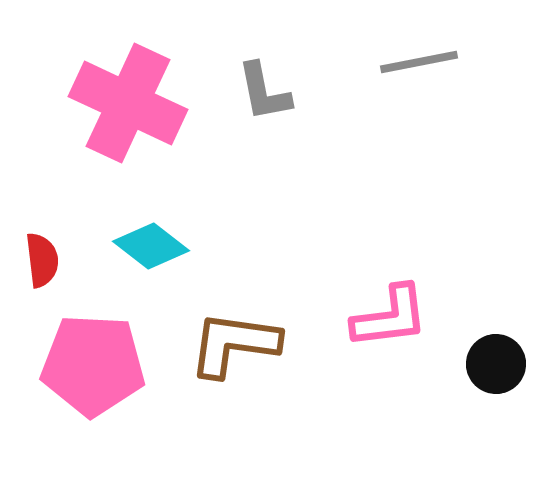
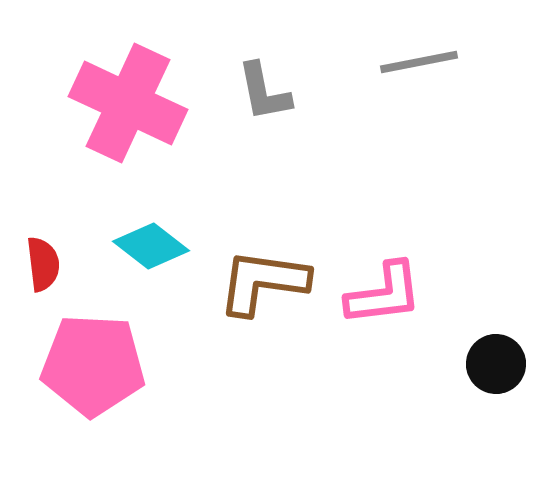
red semicircle: moved 1 px right, 4 px down
pink L-shape: moved 6 px left, 23 px up
brown L-shape: moved 29 px right, 62 px up
